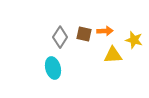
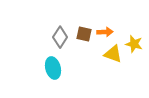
orange arrow: moved 1 px down
yellow star: moved 4 px down
yellow triangle: moved 1 px up; rotated 24 degrees clockwise
